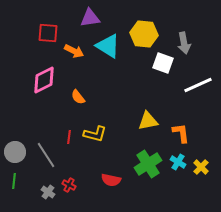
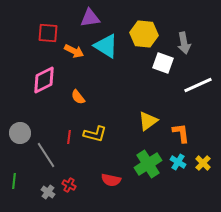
cyan triangle: moved 2 px left
yellow triangle: rotated 25 degrees counterclockwise
gray circle: moved 5 px right, 19 px up
yellow cross: moved 2 px right, 4 px up
